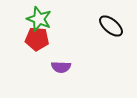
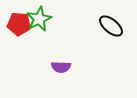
green star: rotated 25 degrees clockwise
red pentagon: moved 18 px left, 15 px up
